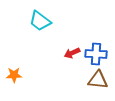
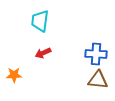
cyan trapezoid: rotated 60 degrees clockwise
red arrow: moved 29 px left
